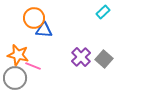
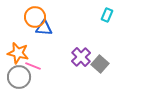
cyan rectangle: moved 4 px right, 3 px down; rotated 24 degrees counterclockwise
orange circle: moved 1 px right, 1 px up
blue triangle: moved 2 px up
orange star: moved 2 px up
gray square: moved 4 px left, 5 px down
gray circle: moved 4 px right, 1 px up
